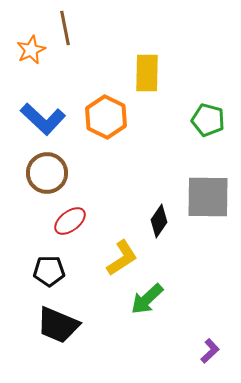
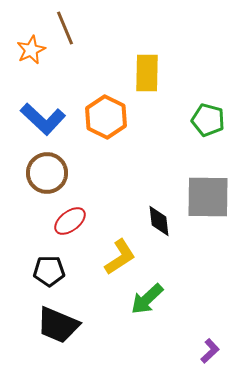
brown line: rotated 12 degrees counterclockwise
black diamond: rotated 40 degrees counterclockwise
yellow L-shape: moved 2 px left, 1 px up
